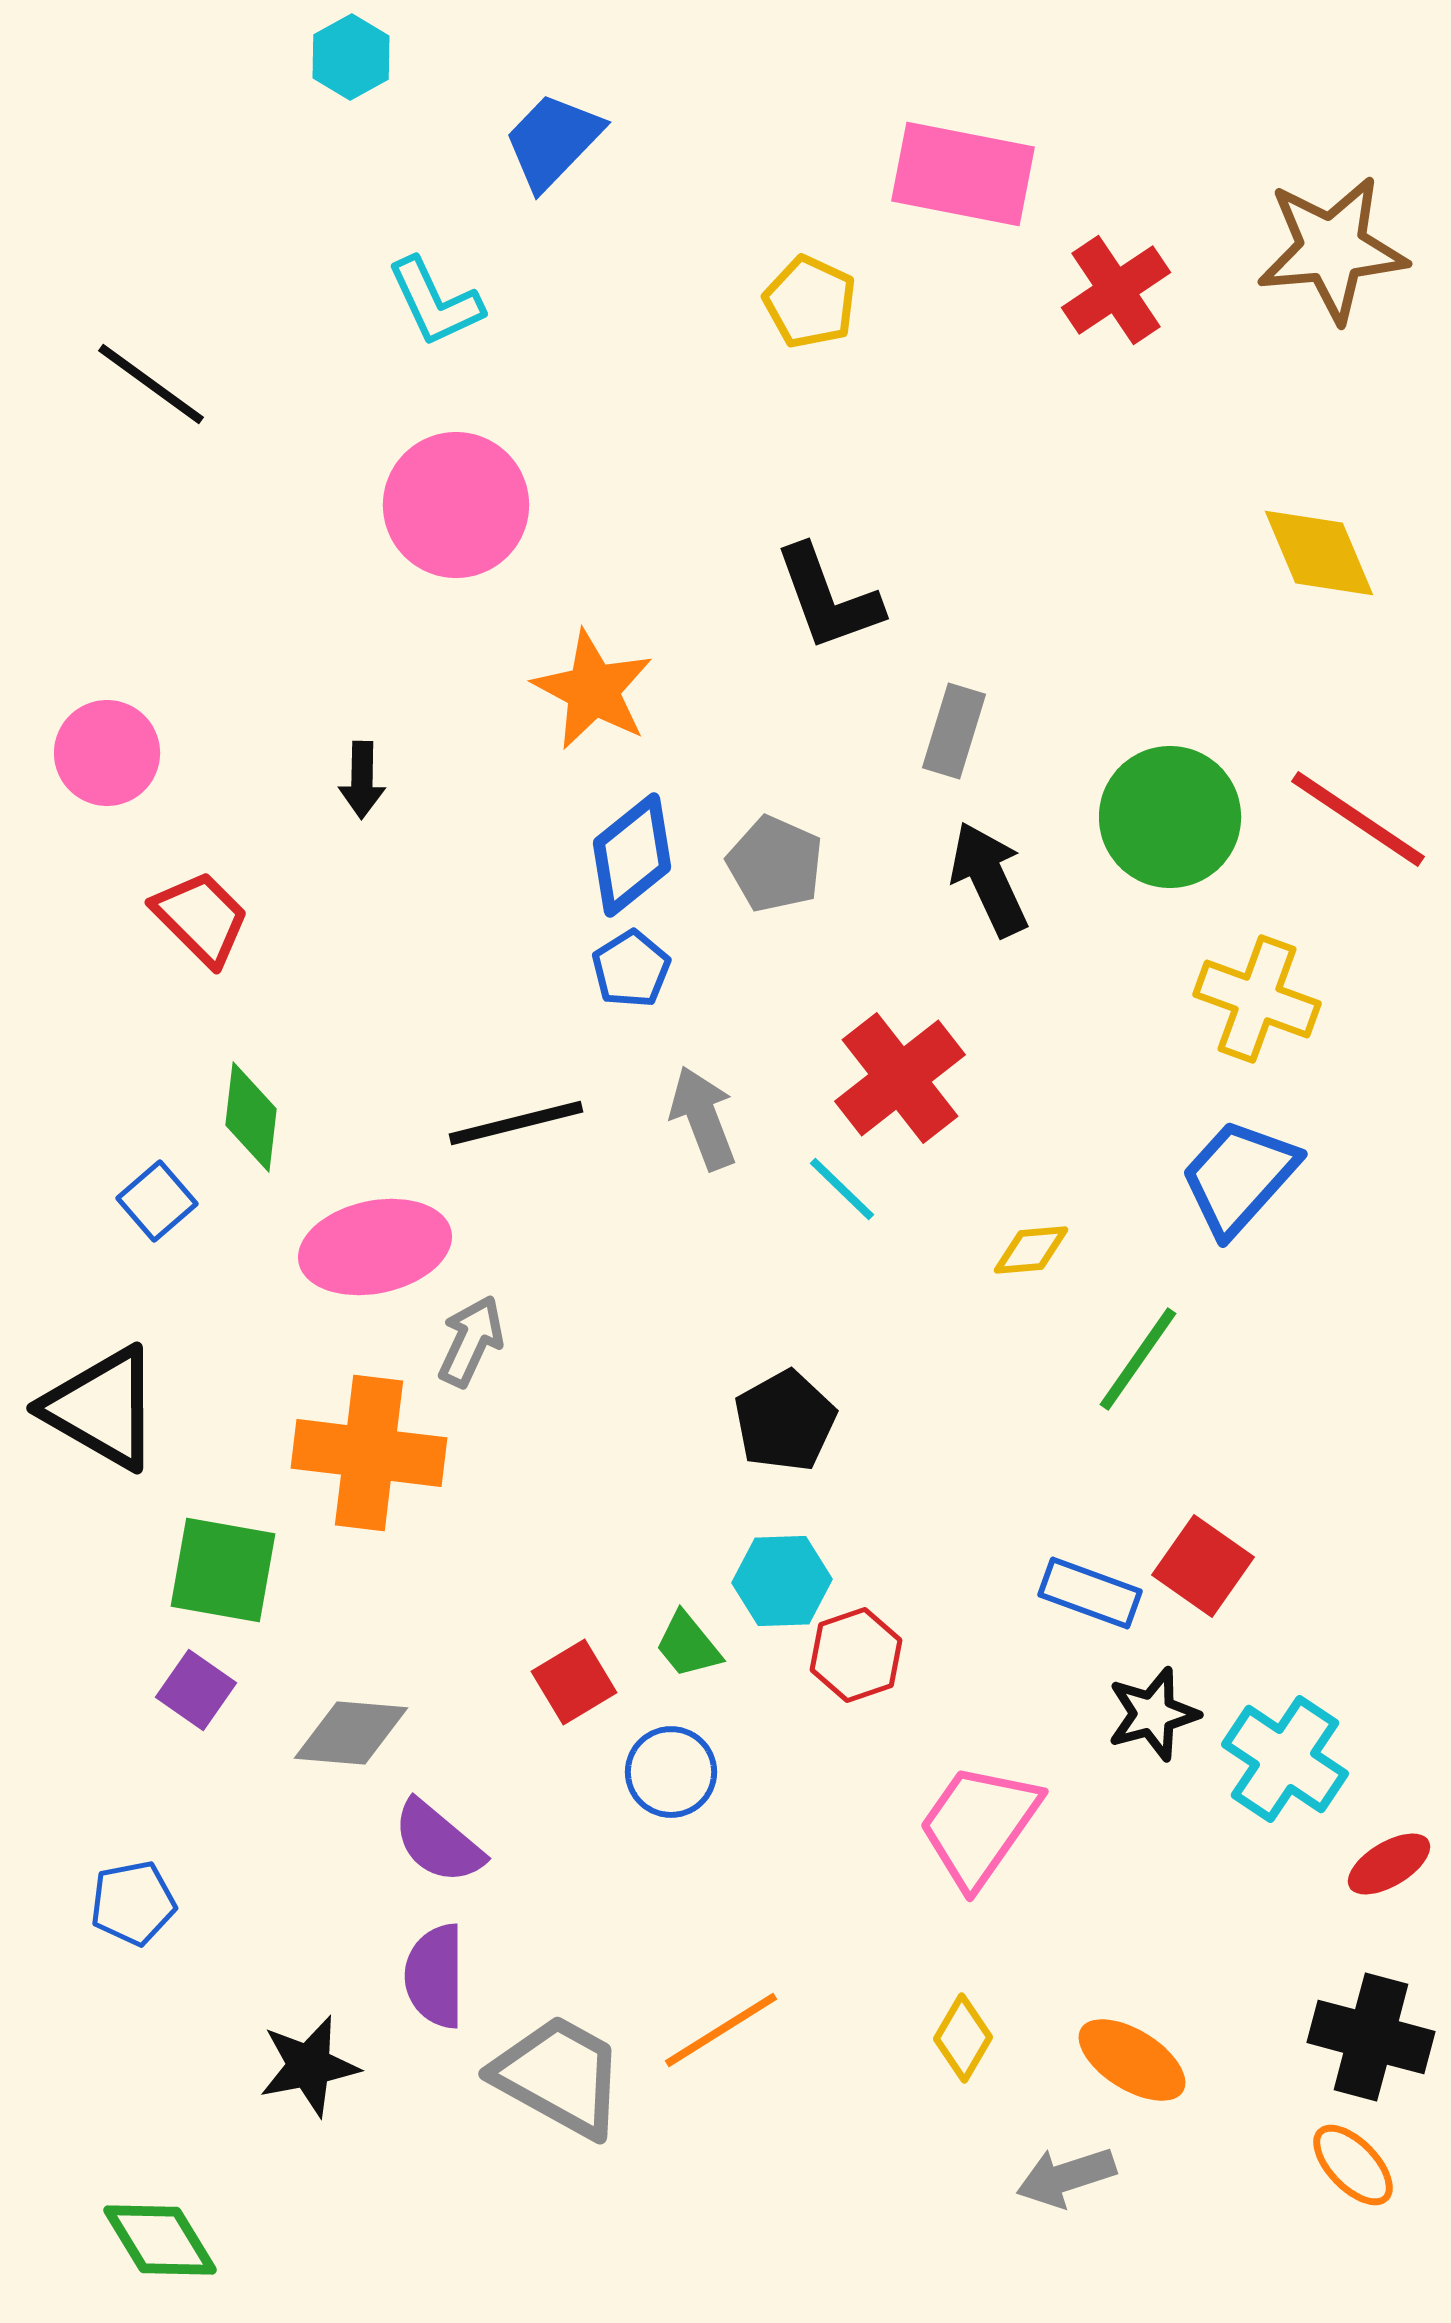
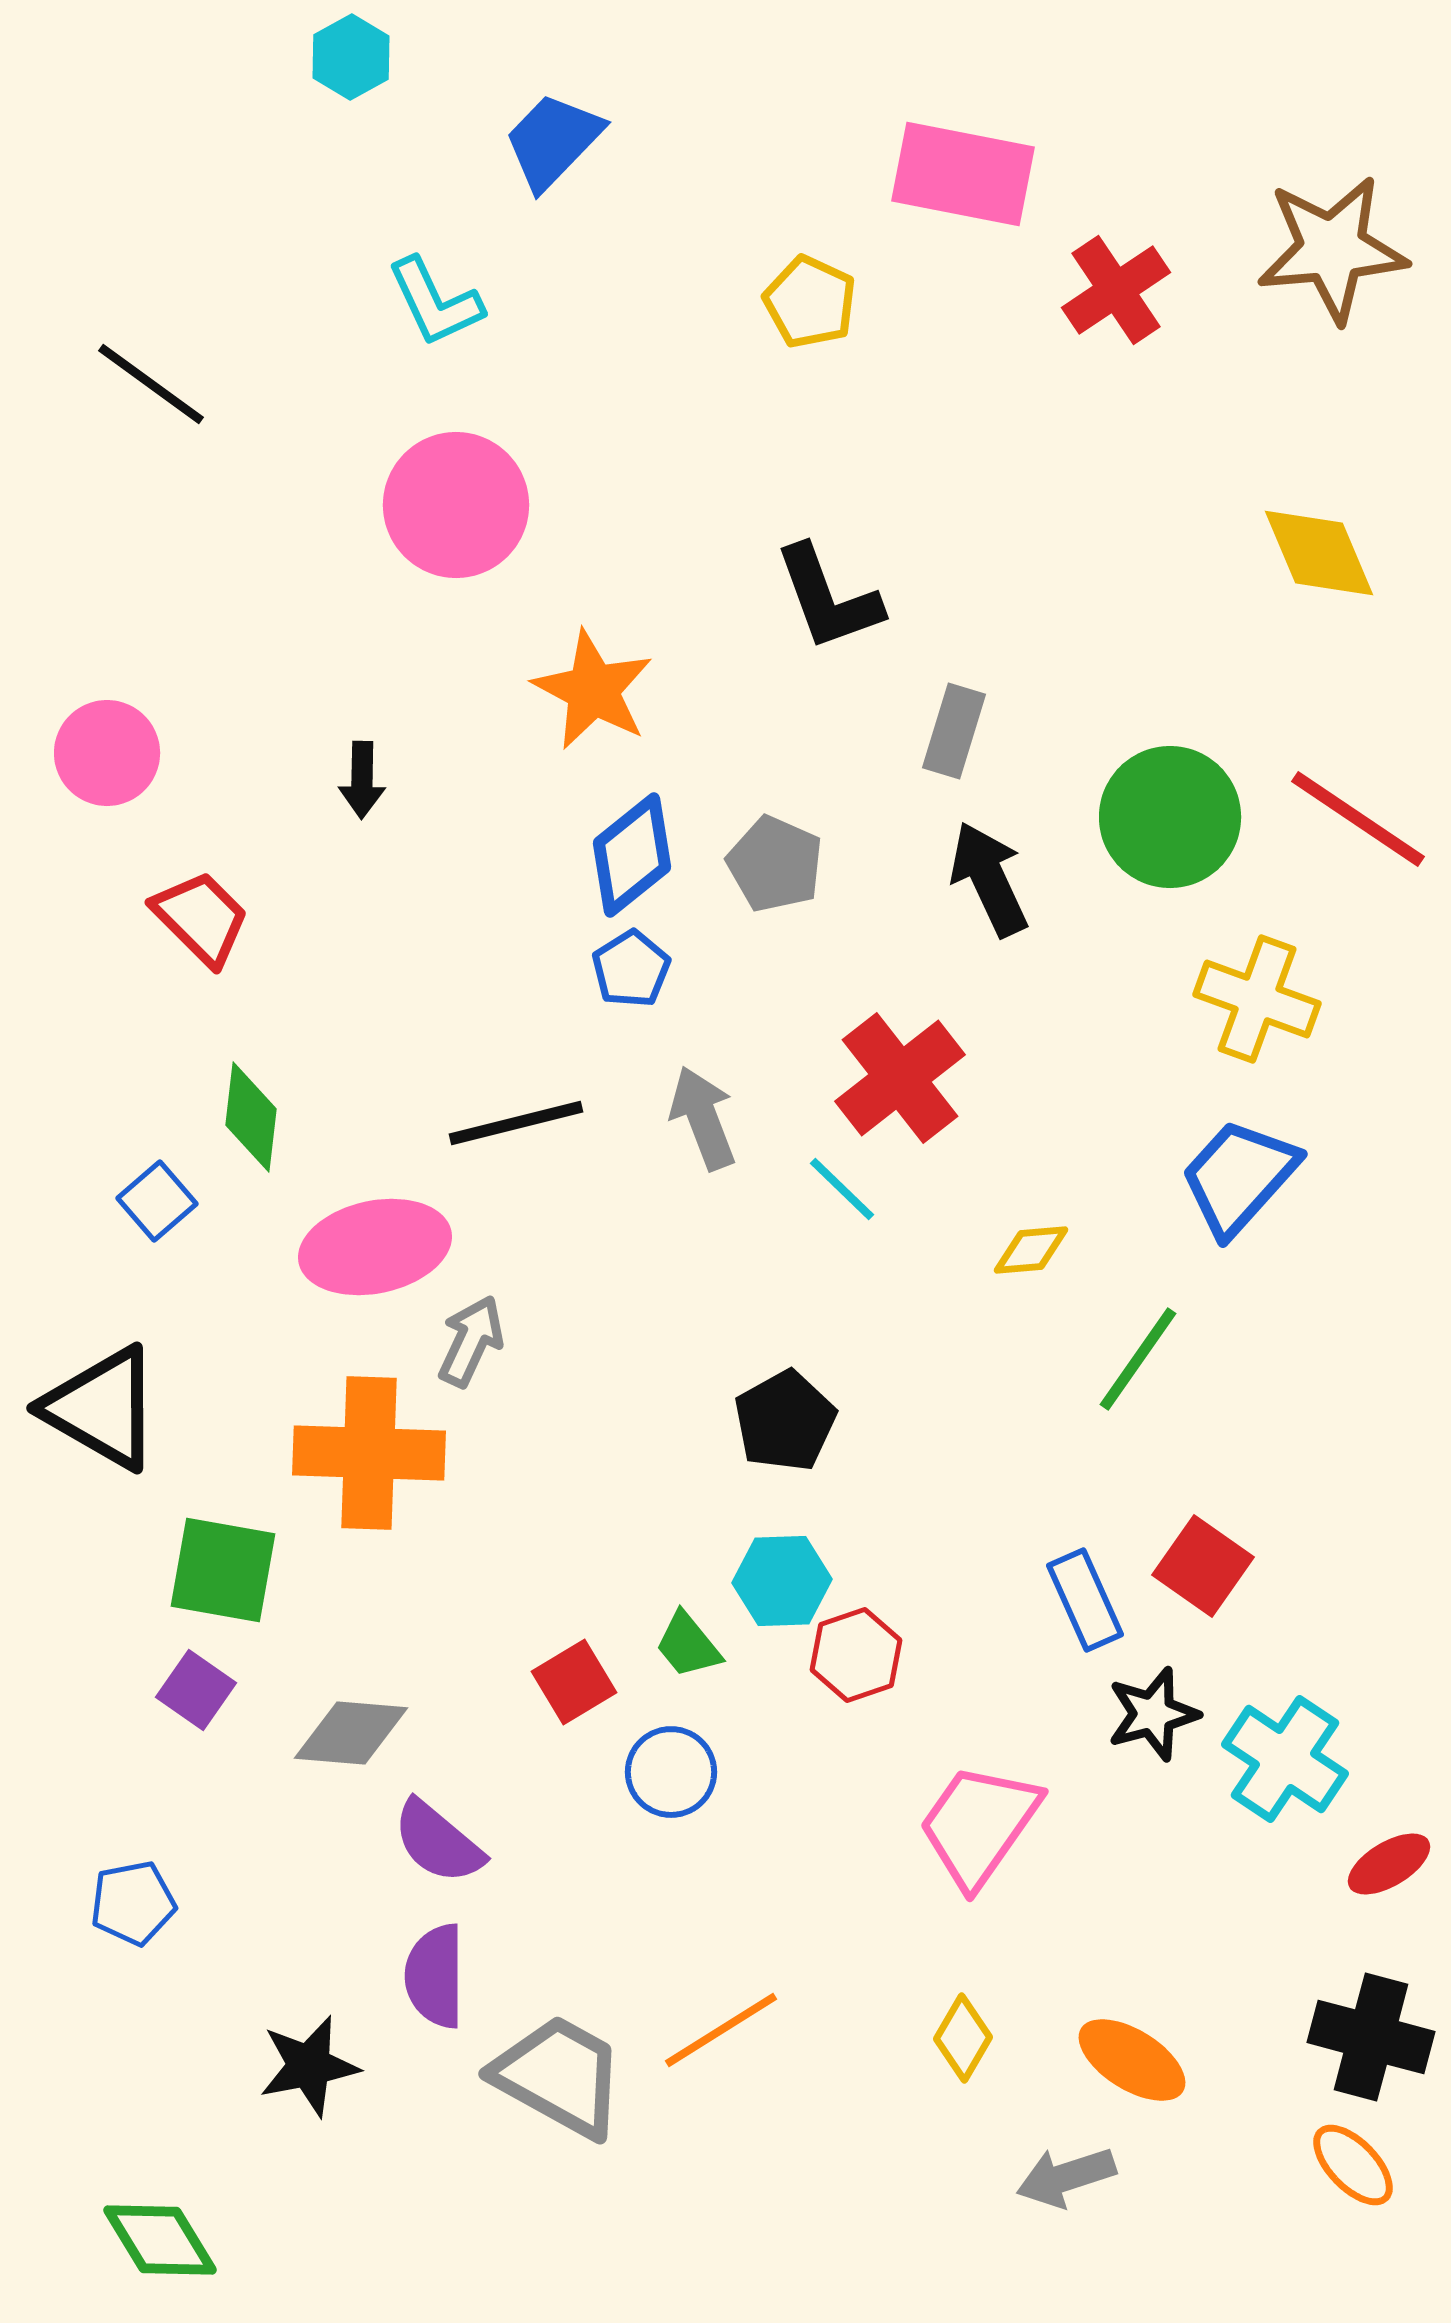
orange cross at (369, 1453): rotated 5 degrees counterclockwise
blue rectangle at (1090, 1593): moved 5 px left, 7 px down; rotated 46 degrees clockwise
